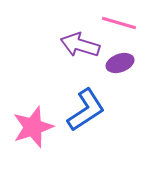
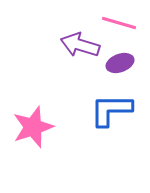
blue L-shape: moved 25 px right; rotated 147 degrees counterclockwise
